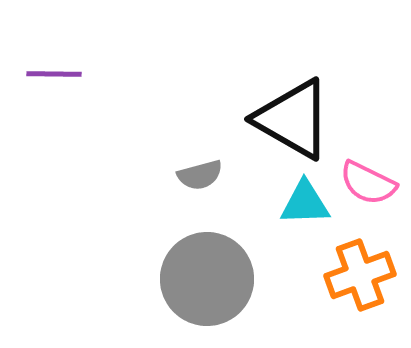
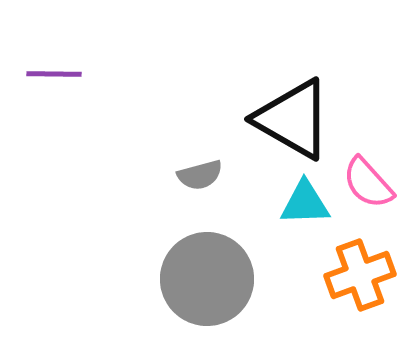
pink semicircle: rotated 22 degrees clockwise
